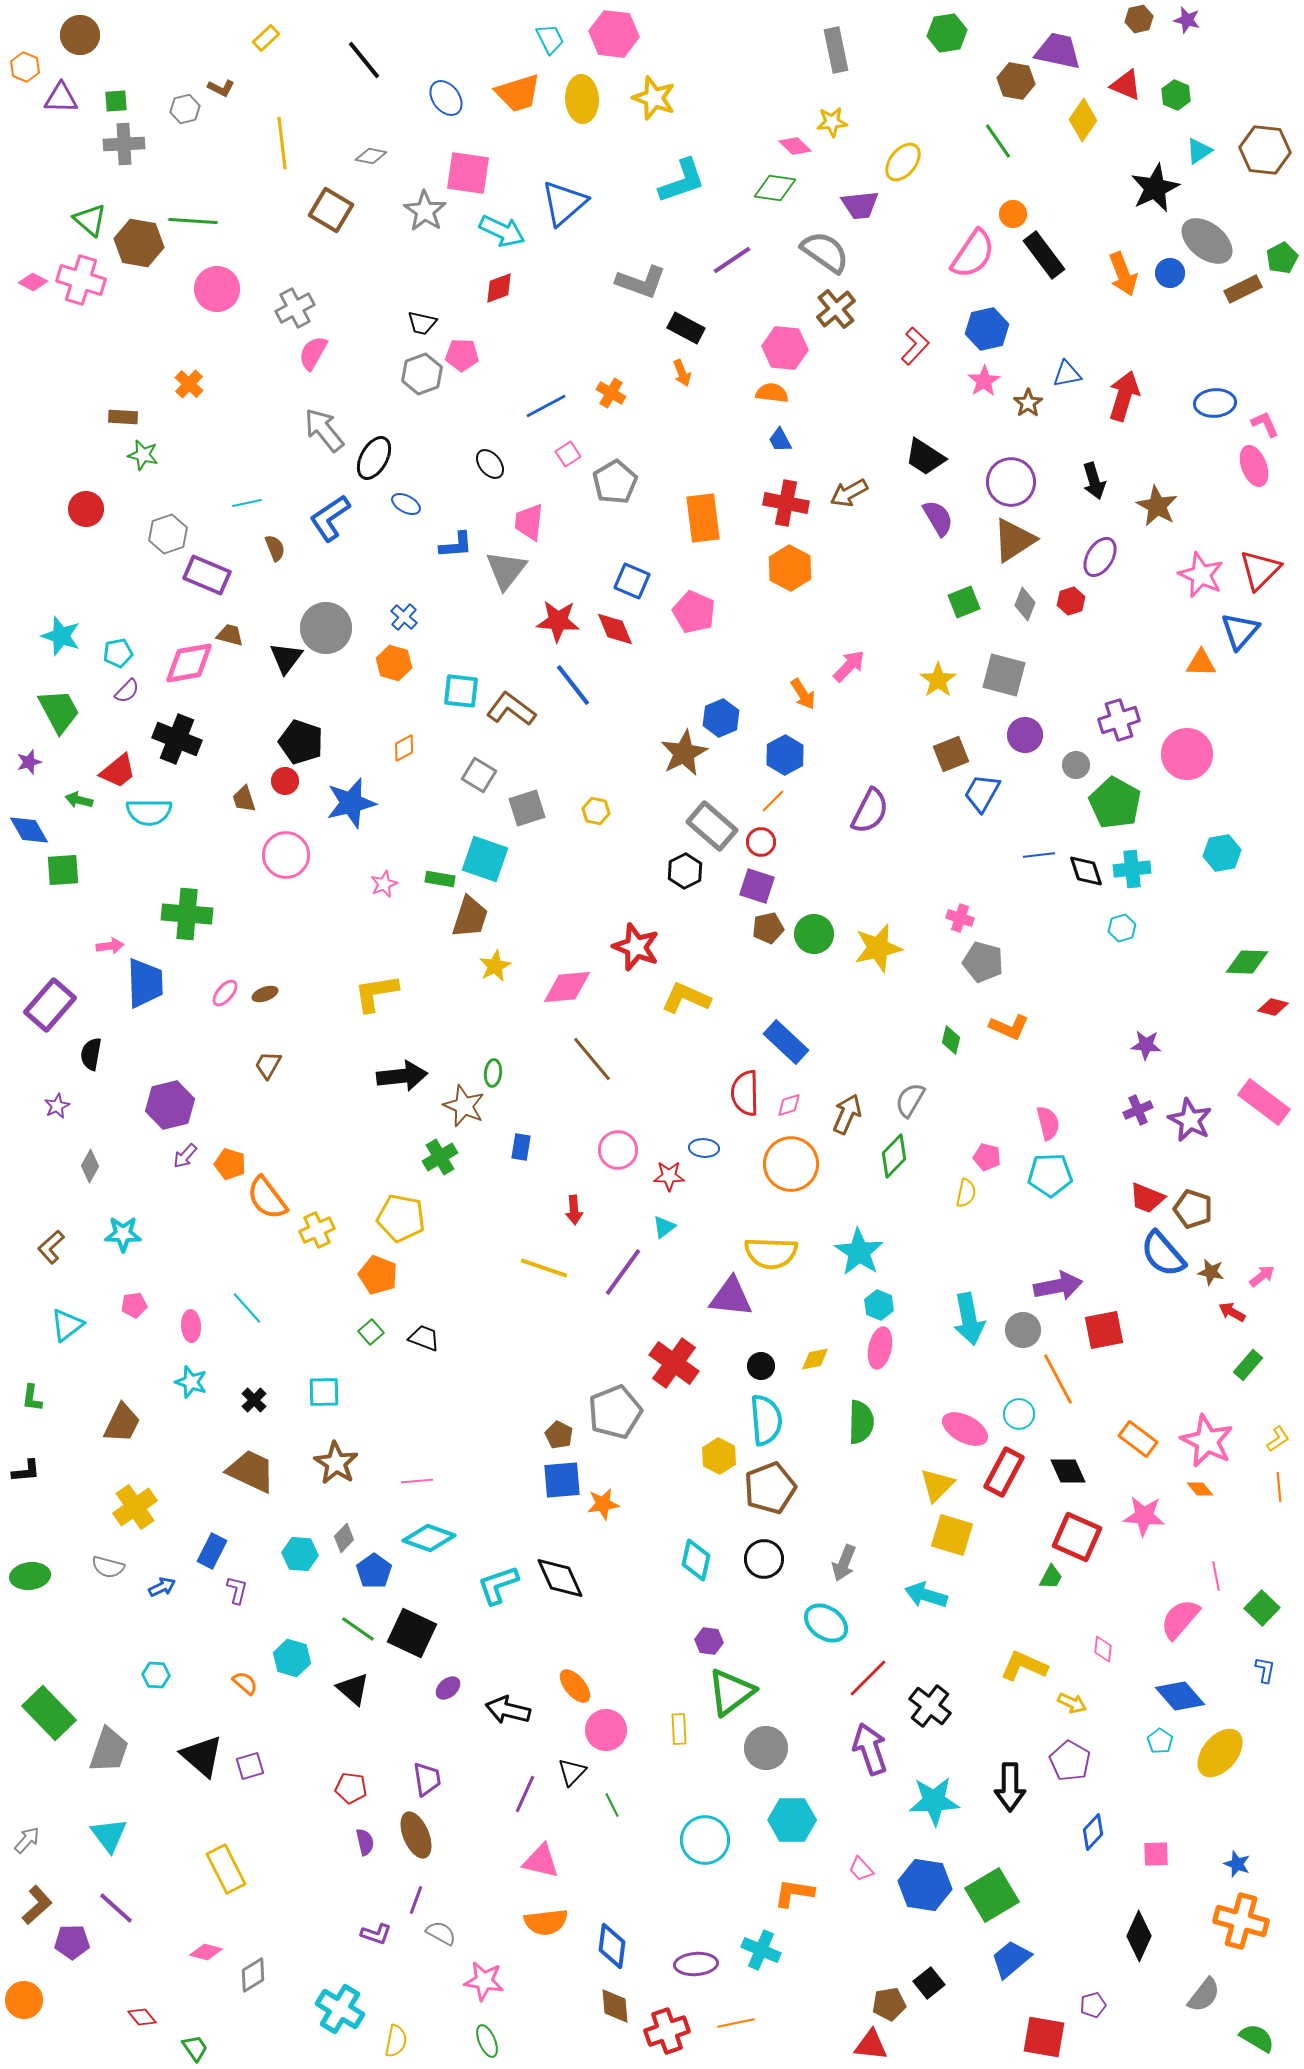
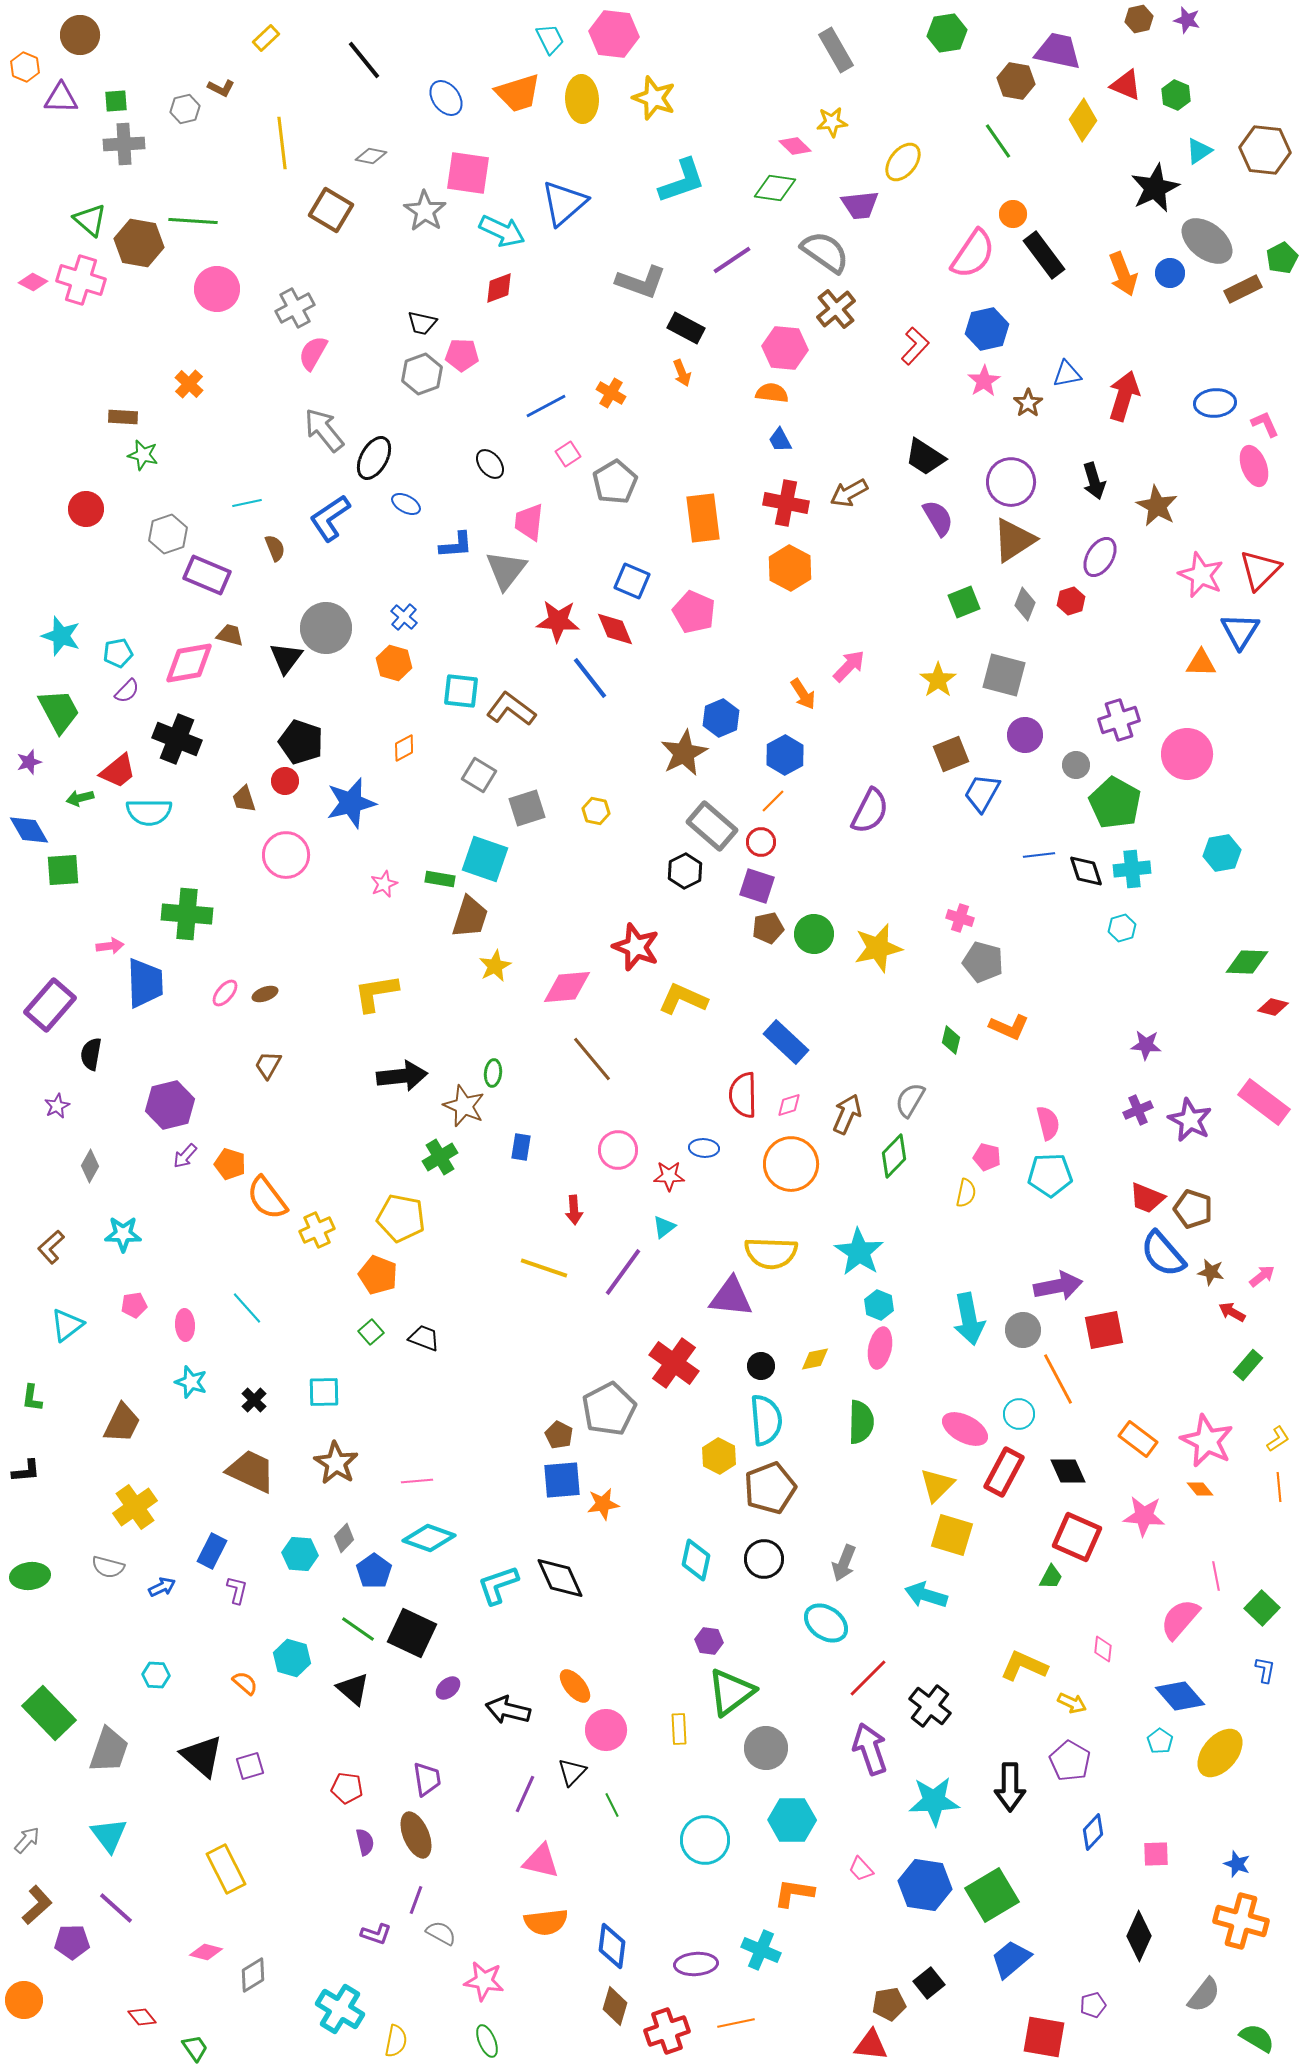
gray rectangle at (836, 50): rotated 18 degrees counterclockwise
blue triangle at (1240, 631): rotated 9 degrees counterclockwise
blue line at (573, 685): moved 17 px right, 7 px up
green arrow at (79, 800): moved 1 px right, 2 px up; rotated 28 degrees counterclockwise
yellow L-shape at (686, 998): moved 3 px left, 1 px down
red semicircle at (745, 1093): moved 2 px left, 2 px down
pink ellipse at (191, 1326): moved 6 px left, 1 px up
gray pentagon at (615, 1412): moved 6 px left, 3 px up; rotated 6 degrees counterclockwise
red pentagon at (351, 1788): moved 4 px left
brown diamond at (615, 2006): rotated 21 degrees clockwise
